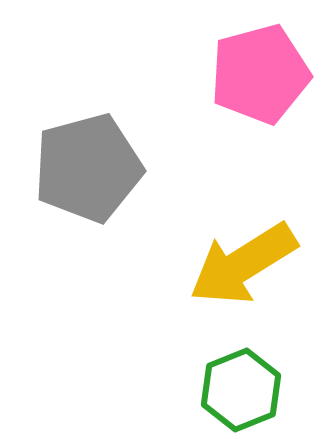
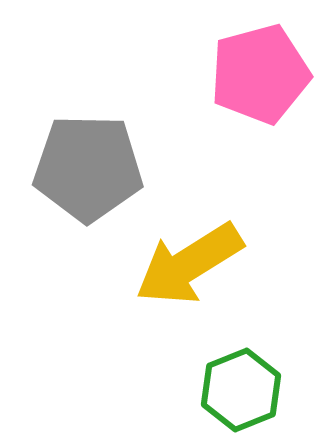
gray pentagon: rotated 16 degrees clockwise
yellow arrow: moved 54 px left
